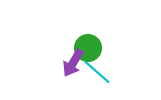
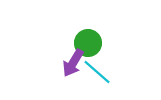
green circle: moved 5 px up
